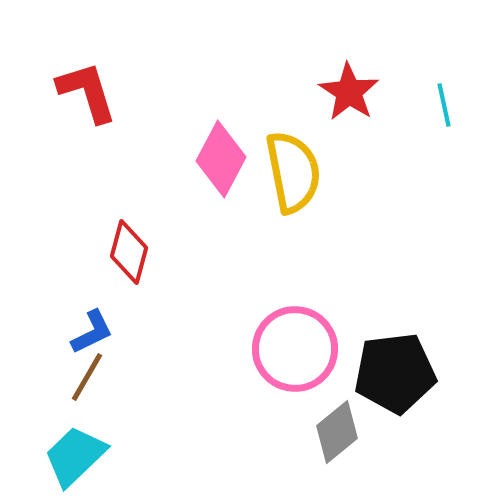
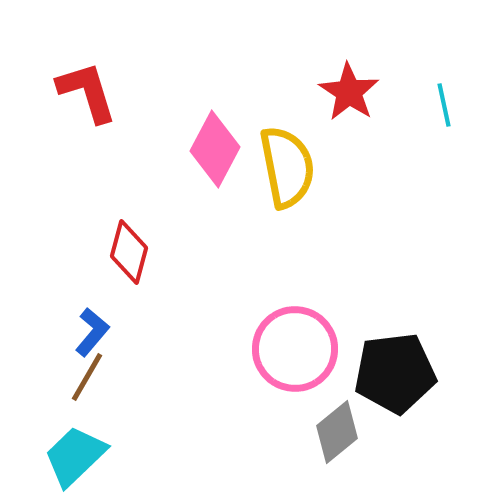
pink diamond: moved 6 px left, 10 px up
yellow semicircle: moved 6 px left, 5 px up
blue L-shape: rotated 24 degrees counterclockwise
